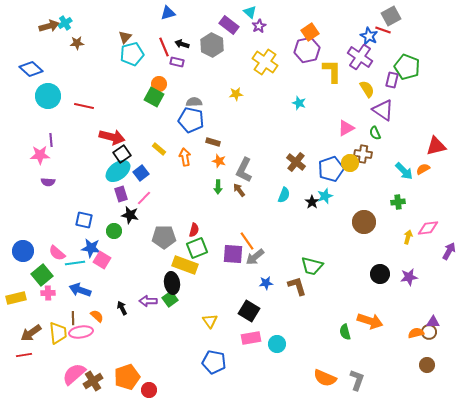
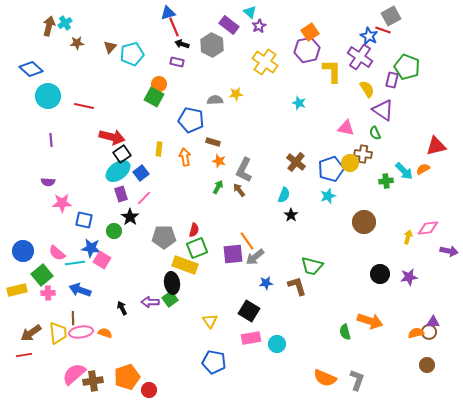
brown arrow at (49, 26): rotated 60 degrees counterclockwise
brown triangle at (125, 37): moved 15 px left, 10 px down
red line at (164, 47): moved 10 px right, 20 px up
gray semicircle at (194, 102): moved 21 px right, 2 px up
pink triangle at (346, 128): rotated 42 degrees clockwise
yellow rectangle at (159, 149): rotated 56 degrees clockwise
pink star at (40, 155): moved 22 px right, 48 px down
green arrow at (218, 187): rotated 152 degrees counterclockwise
cyan star at (325, 196): moved 3 px right
black star at (312, 202): moved 21 px left, 13 px down
green cross at (398, 202): moved 12 px left, 21 px up
black star at (130, 215): moved 2 px down; rotated 24 degrees clockwise
purple arrow at (449, 251): rotated 72 degrees clockwise
purple square at (233, 254): rotated 10 degrees counterclockwise
yellow rectangle at (16, 298): moved 1 px right, 8 px up
purple arrow at (148, 301): moved 2 px right, 1 px down
orange semicircle at (97, 316): moved 8 px right, 17 px down; rotated 24 degrees counterclockwise
brown cross at (93, 381): rotated 24 degrees clockwise
